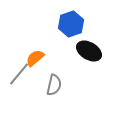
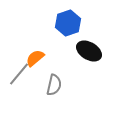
blue hexagon: moved 3 px left, 1 px up
